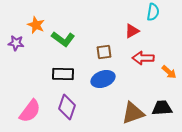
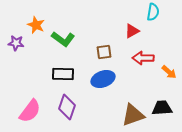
brown triangle: moved 2 px down
